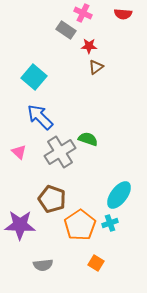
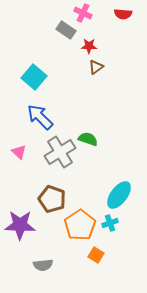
orange square: moved 8 px up
